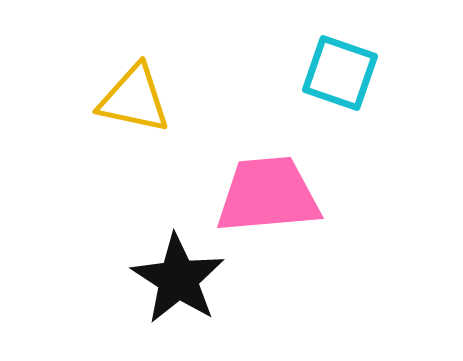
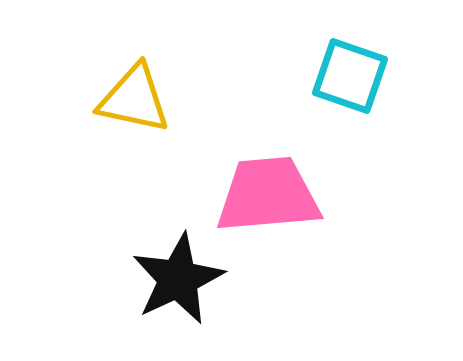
cyan square: moved 10 px right, 3 px down
black star: rotated 14 degrees clockwise
